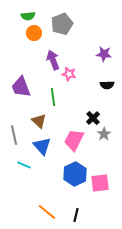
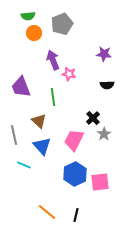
pink square: moved 1 px up
